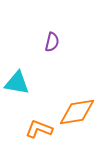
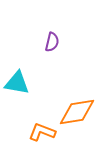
orange L-shape: moved 3 px right, 3 px down
